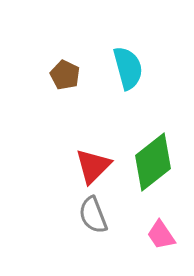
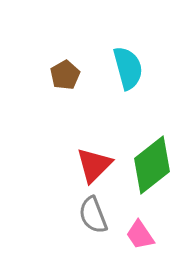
brown pentagon: rotated 16 degrees clockwise
green diamond: moved 1 px left, 3 px down
red triangle: moved 1 px right, 1 px up
pink trapezoid: moved 21 px left
